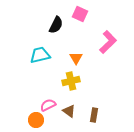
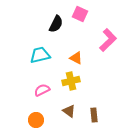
black semicircle: moved 1 px up
pink L-shape: moved 2 px up
orange triangle: rotated 32 degrees counterclockwise
pink semicircle: moved 6 px left, 15 px up
brown rectangle: rotated 16 degrees counterclockwise
